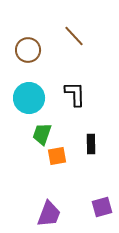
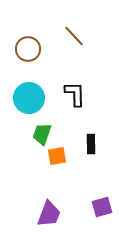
brown circle: moved 1 px up
